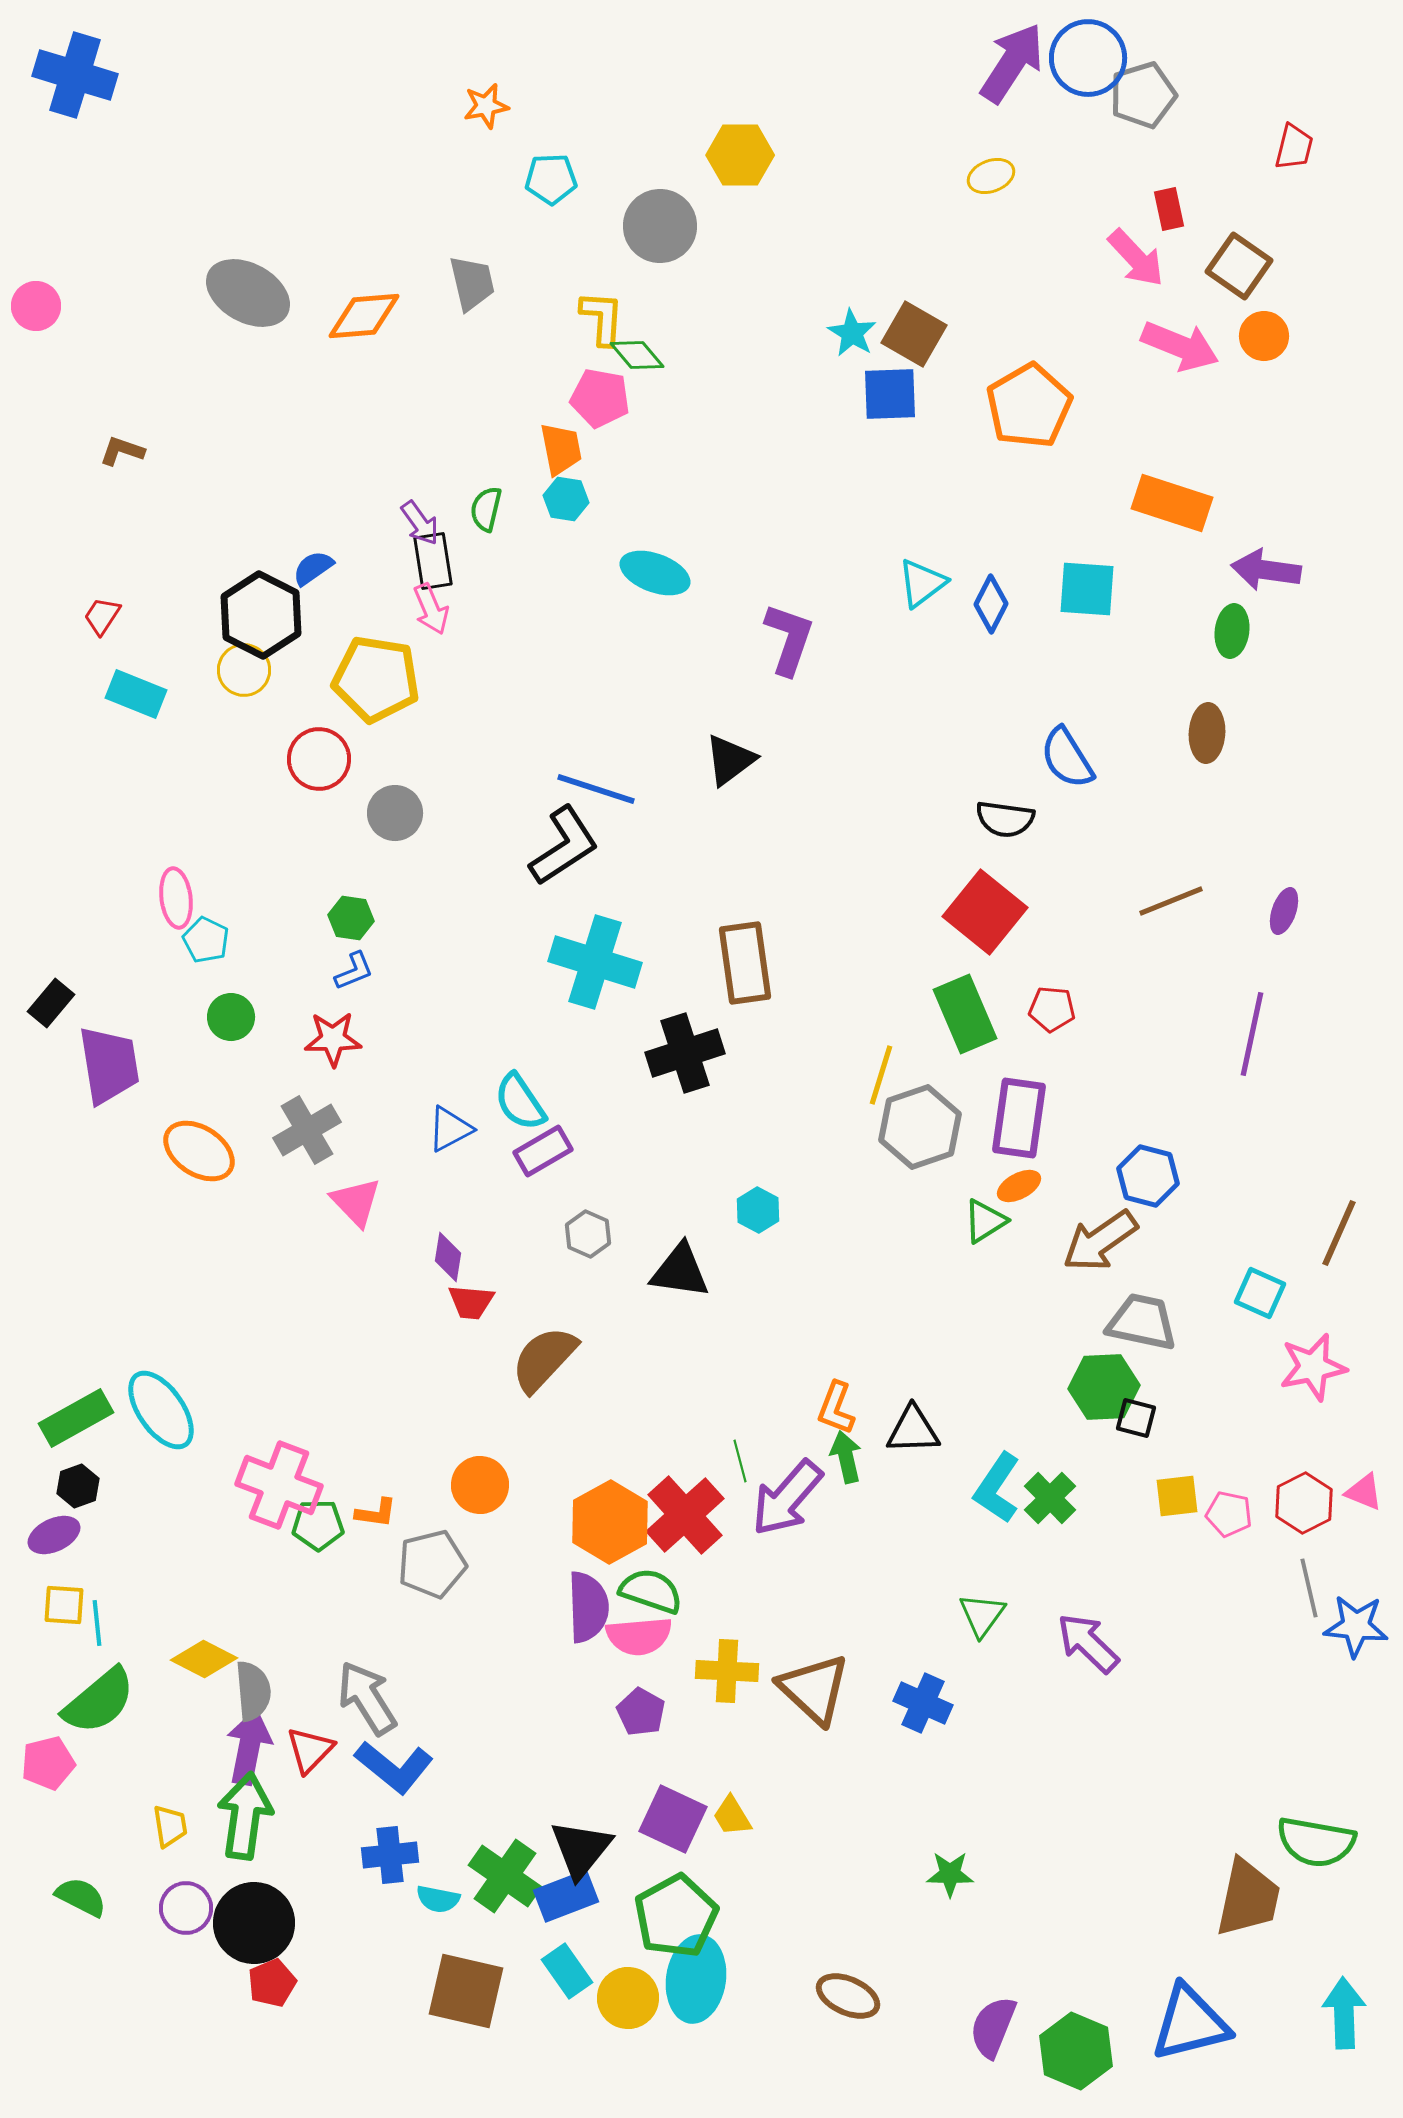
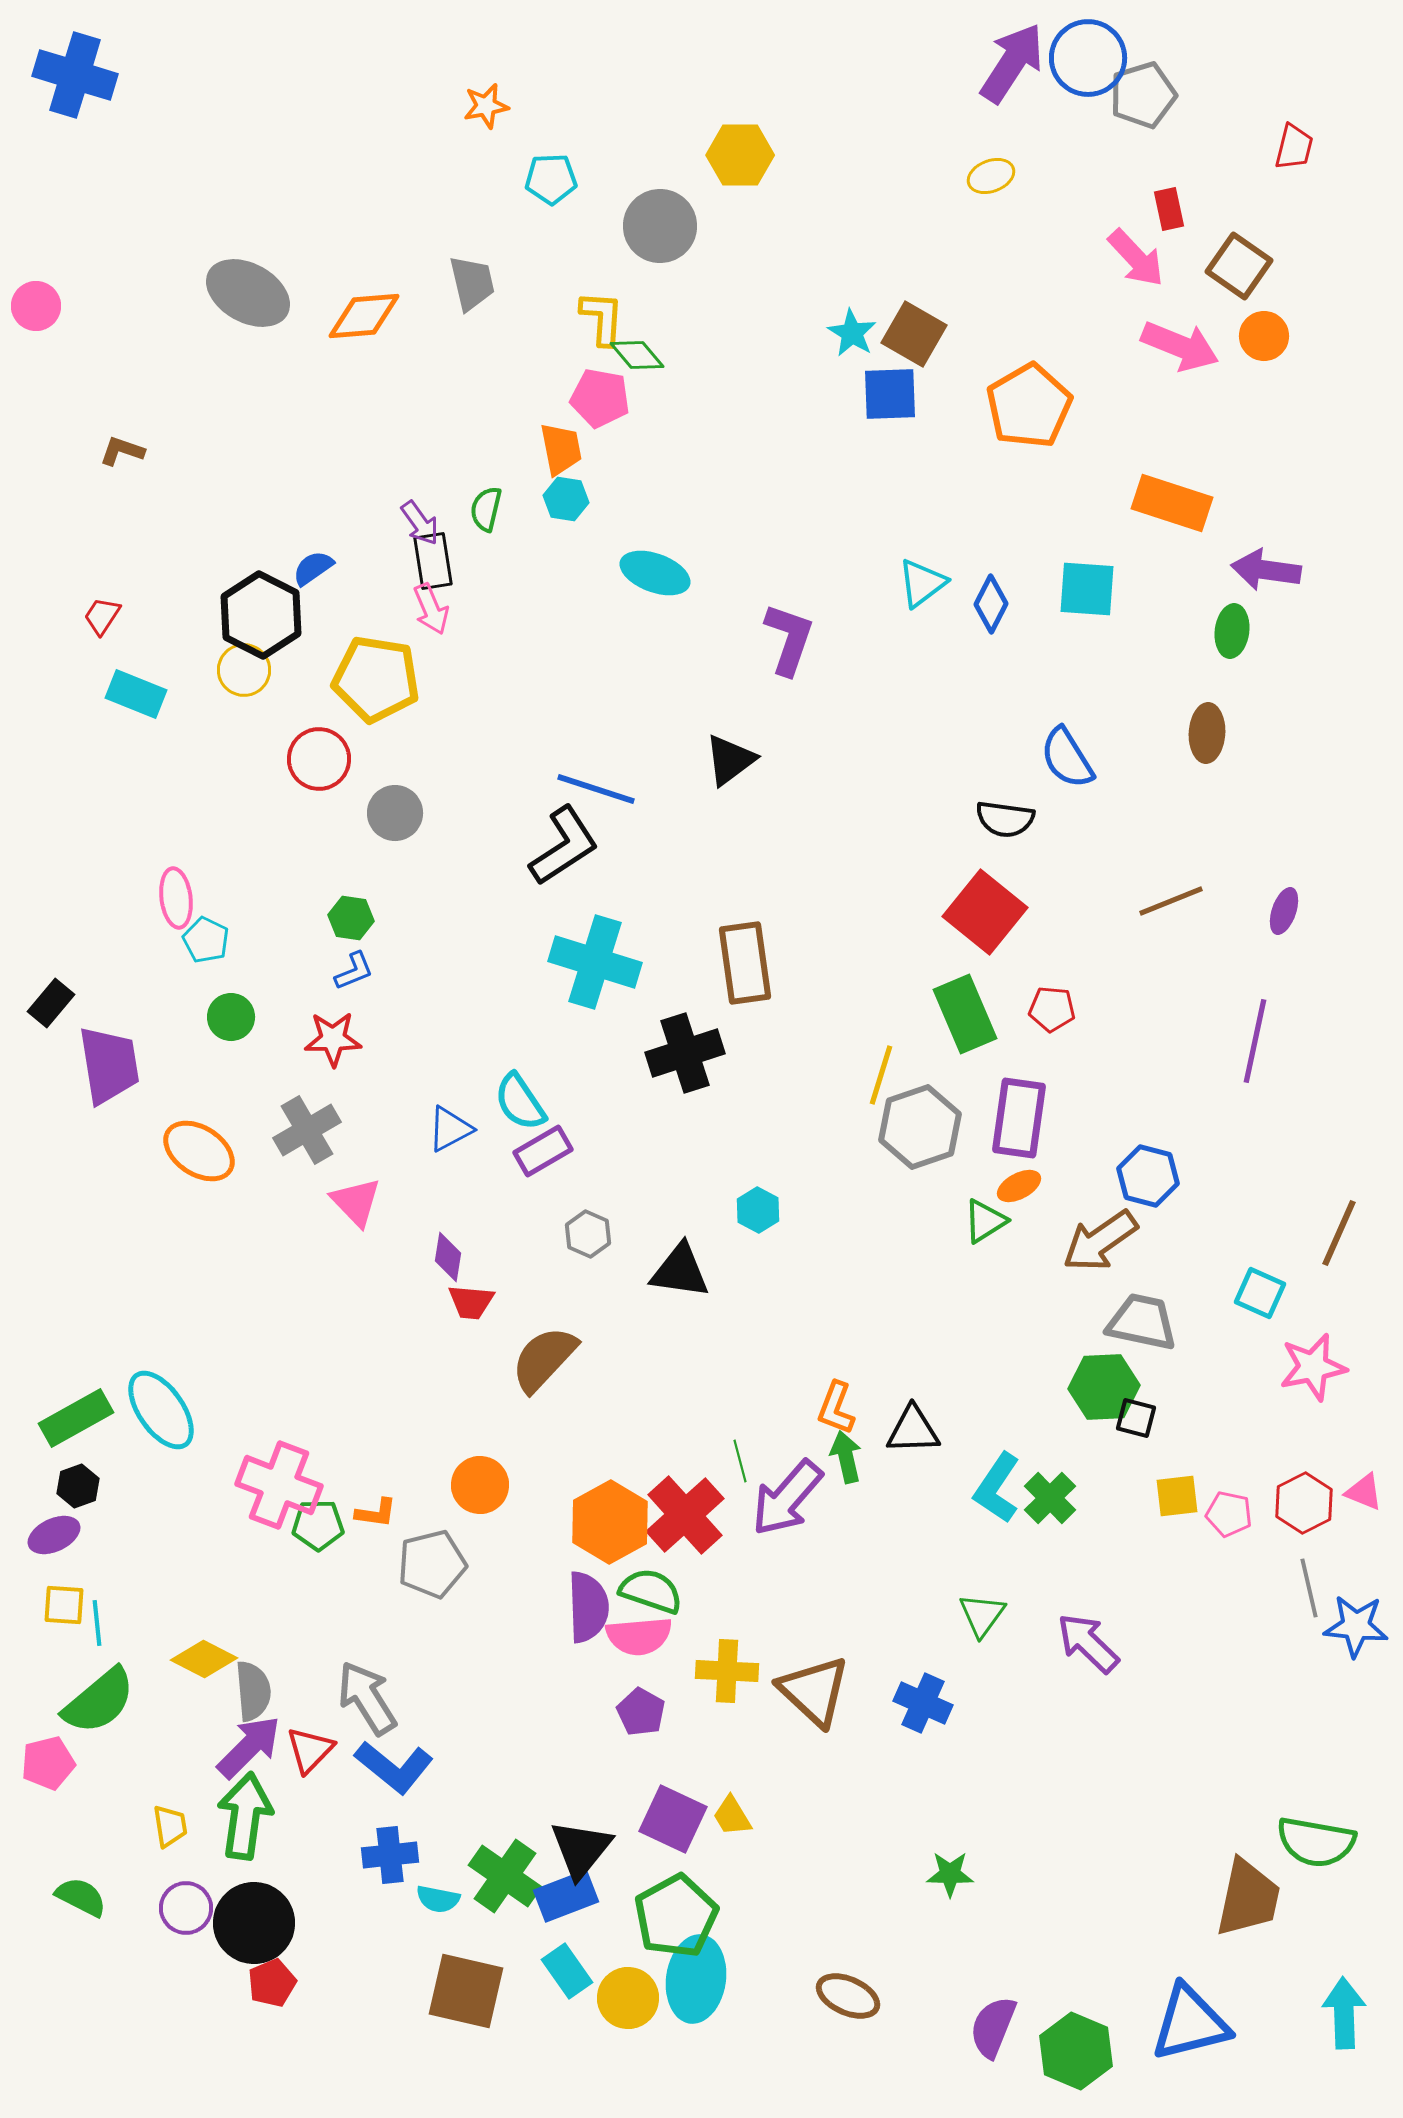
purple line at (1252, 1034): moved 3 px right, 7 px down
brown triangle at (814, 1689): moved 2 px down
purple arrow at (249, 1747): rotated 34 degrees clockwise
